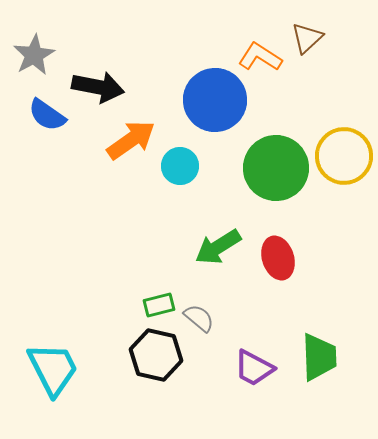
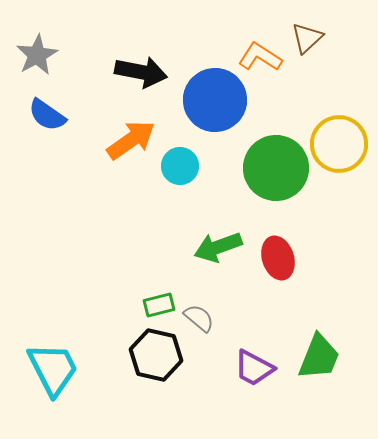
gray star: moved 3 px right
black arrow: moved 43 px right, 15 px up
yellow circle: moved 5 px left, 12 px up
green arrow: rotated 12 degrees clockwise
green trapezoid: rotated 24 degrees clockwise
